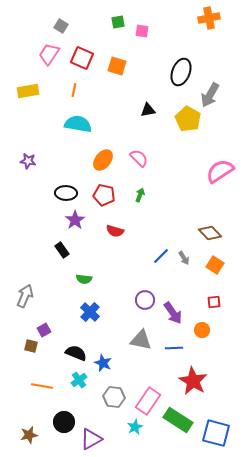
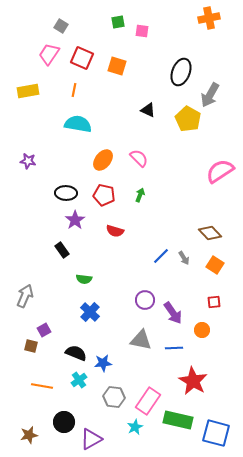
black triangle at (148, 110): rotated 35 degrees clockwise
blue star at (103, 363): rotated 30 degrees counterclockwise
green rectangle at (178, 420): rotated 20 degrees counterclockwise
